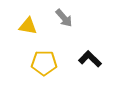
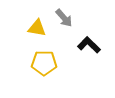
yellow triangle: moved 9 px right, 2 px down
black L-shape: moved 1 px left, 14 px up
